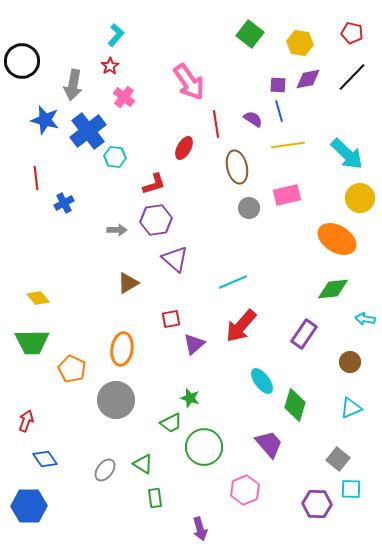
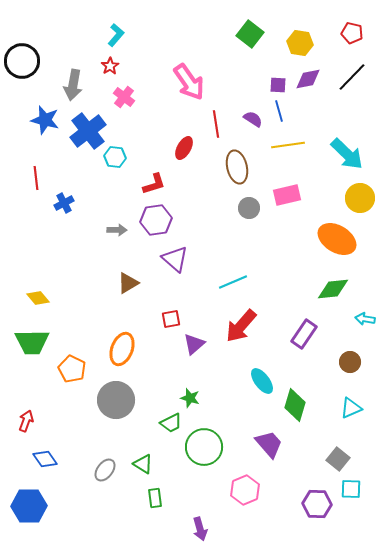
orange ellipse at (122, 349): rotated 12 degrees clockwise
